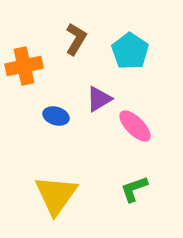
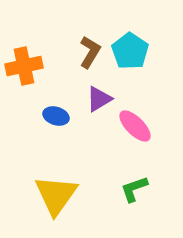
brown L-shape: moved 14 px right, 13 px down
